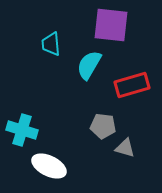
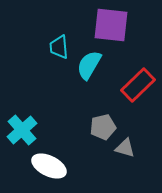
cyan trapezoid: moved 8 px right, 3 px down
red rectangle: moved 6 px right; rotated 28 degrees counterclockwise
gray pentagon: moved 1 px down; rotated 20 degrees counterclockwise
cyan cross: rotated 32 degrees clockwise
